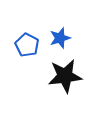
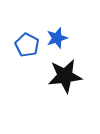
blue star: moved 3 px left
